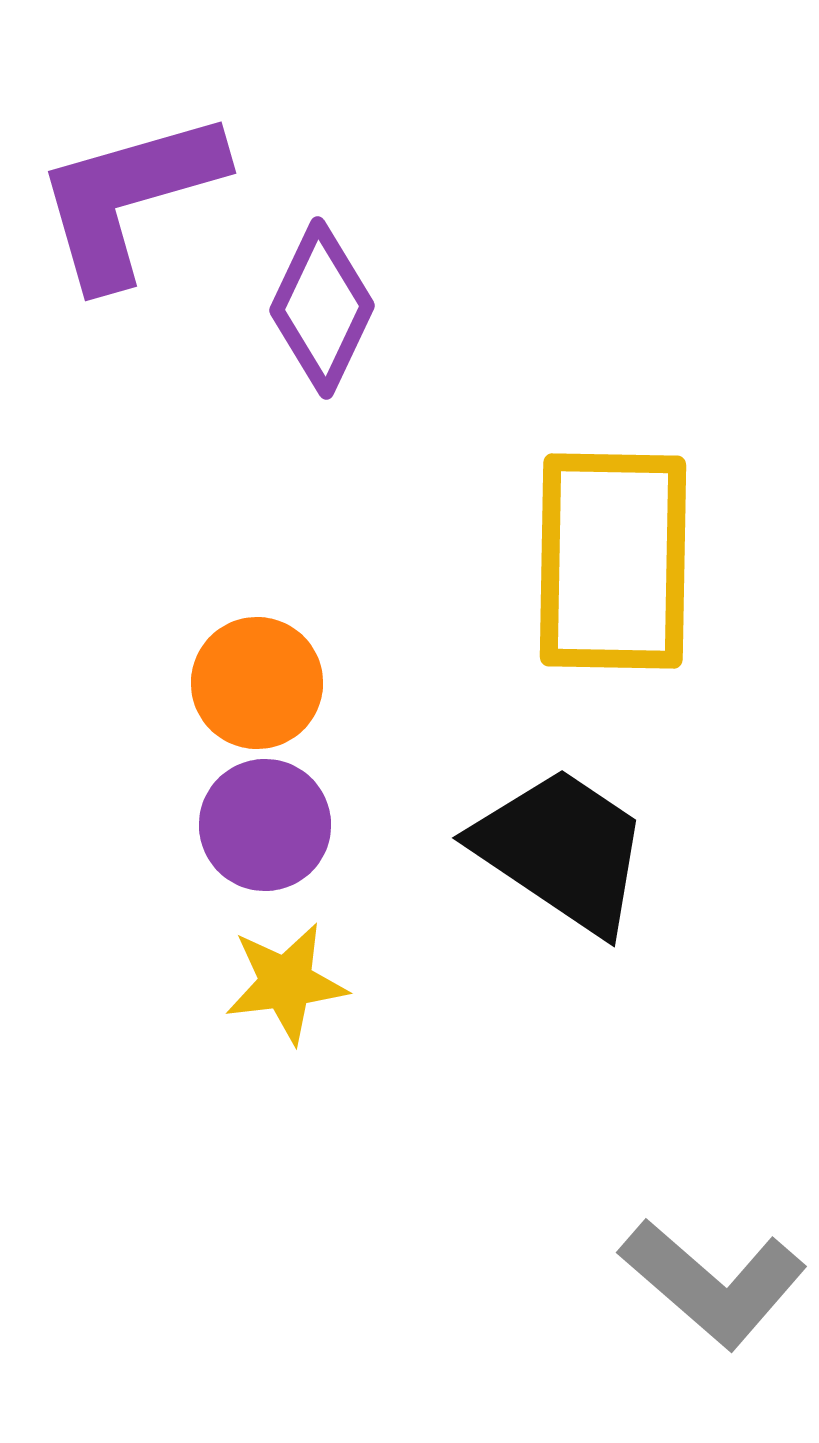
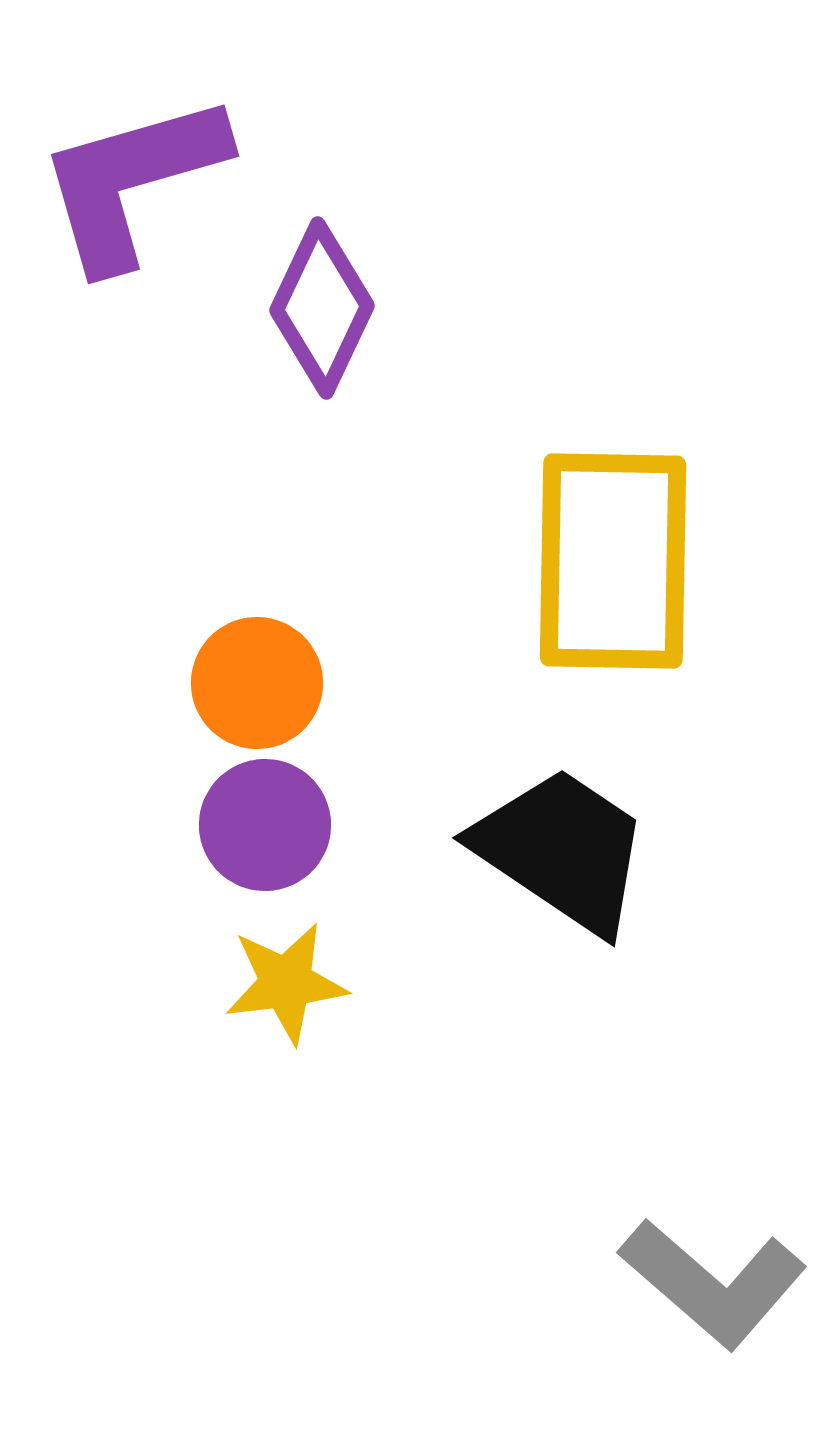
purple L-shape: moved 3 px right, 17 px up
